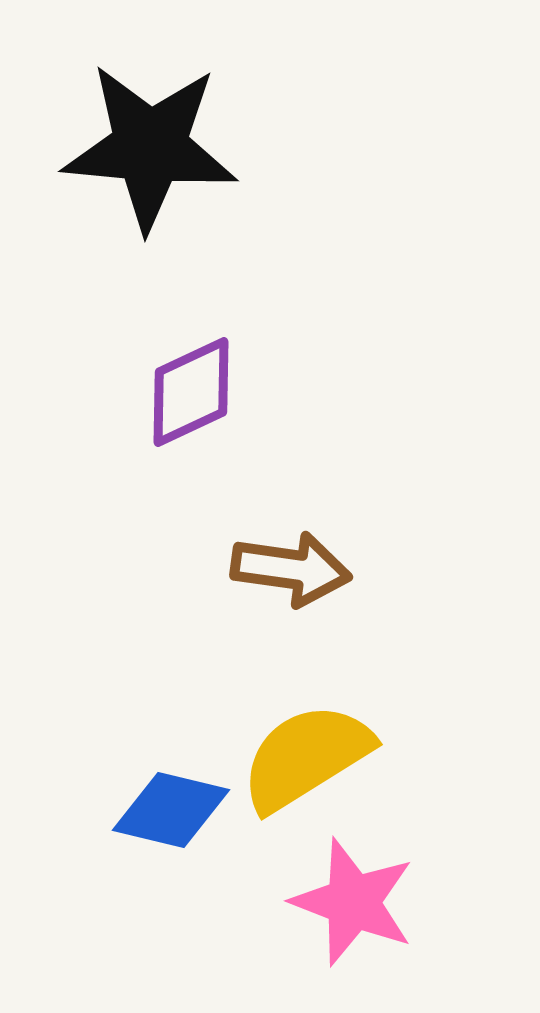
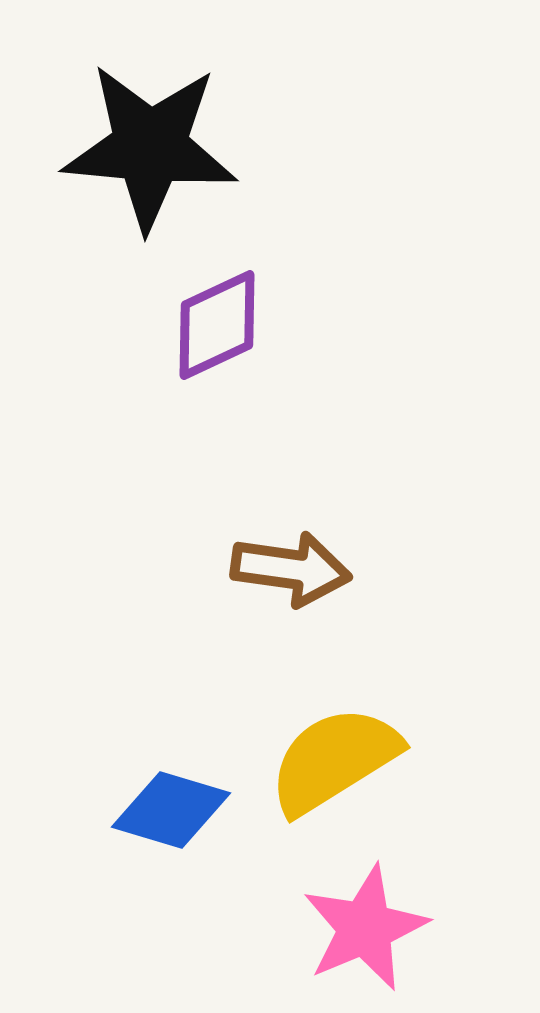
purple diamond: moved 26 px right, 67 px up
yellow semicircle: moved 28 px right, 3 px down
blue diamond: rotated 3 degrees clockwise
pink star: moved 12 px right, 26 px down; rotated 28 degrees clockwise
